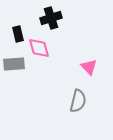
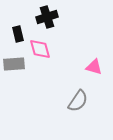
black cross: moved 4 px left, 1 px up
pink diamond: moved 1 px right, 1 px down
pink triangle: moved 5 px right; rotated 30 degrees counterclockwise
gray semicircle: rotated 20 degrees clockwise
